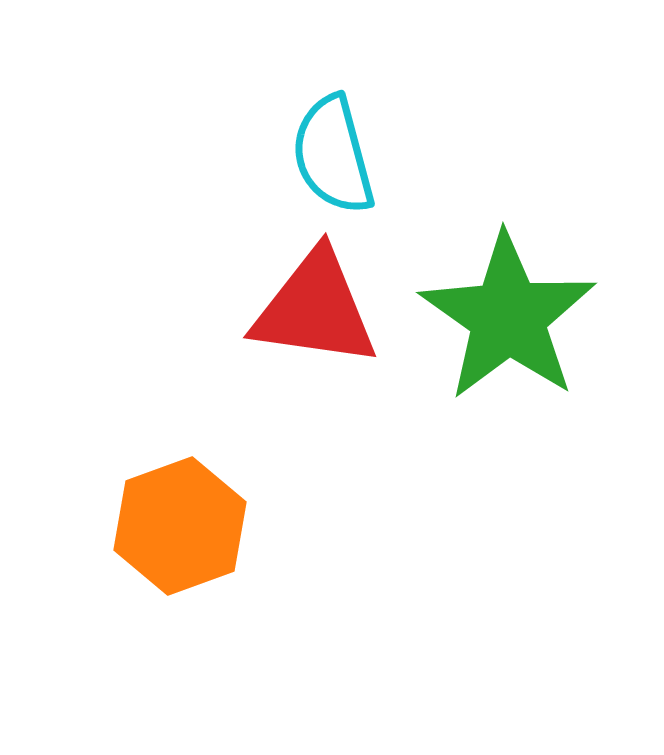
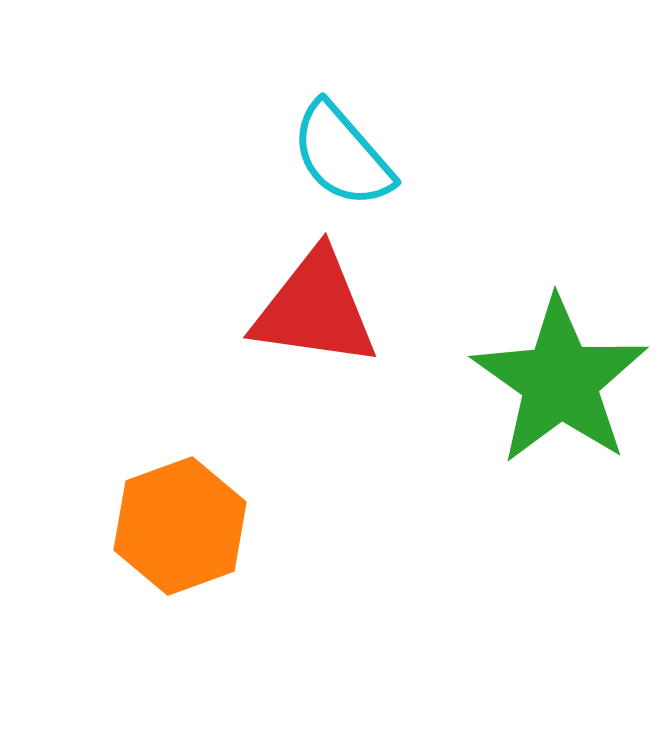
cyan semicircle: moved 9 px right; rotated 26 degrees counterclockwise
green star: moved 52 px right, 64 px down
